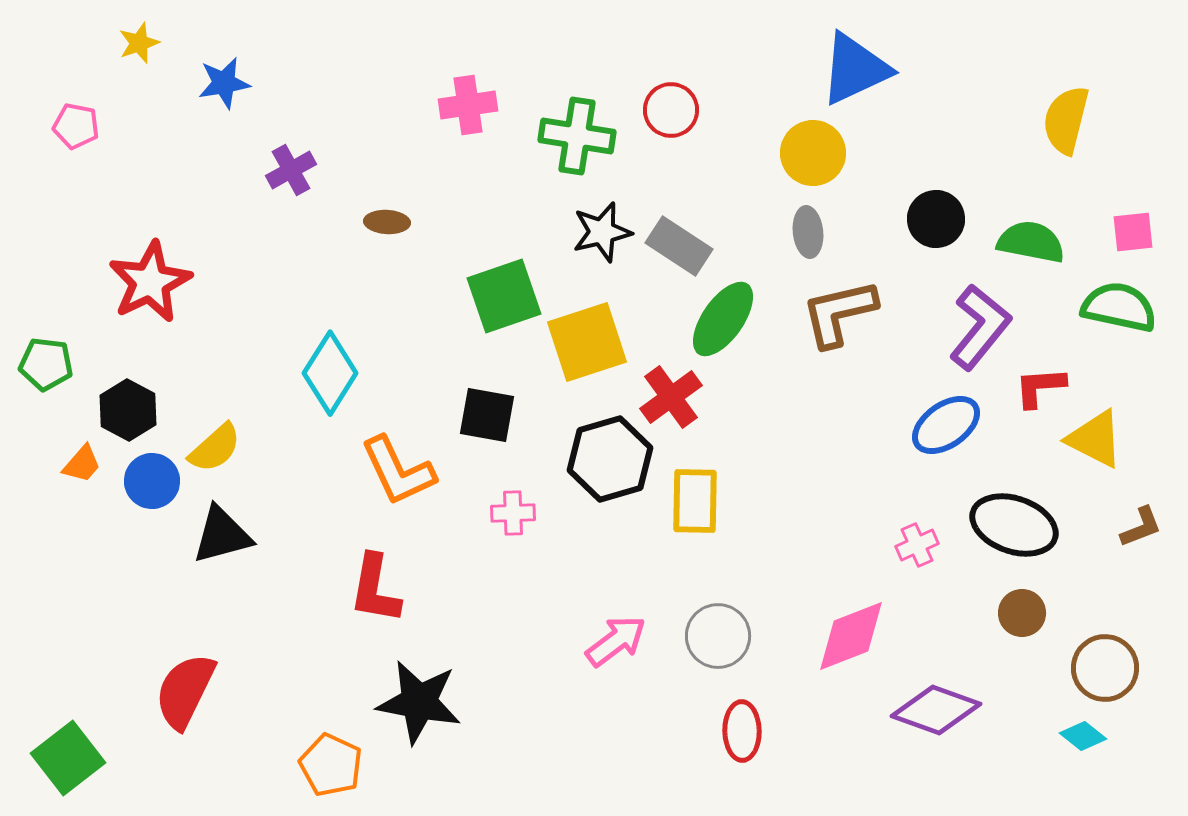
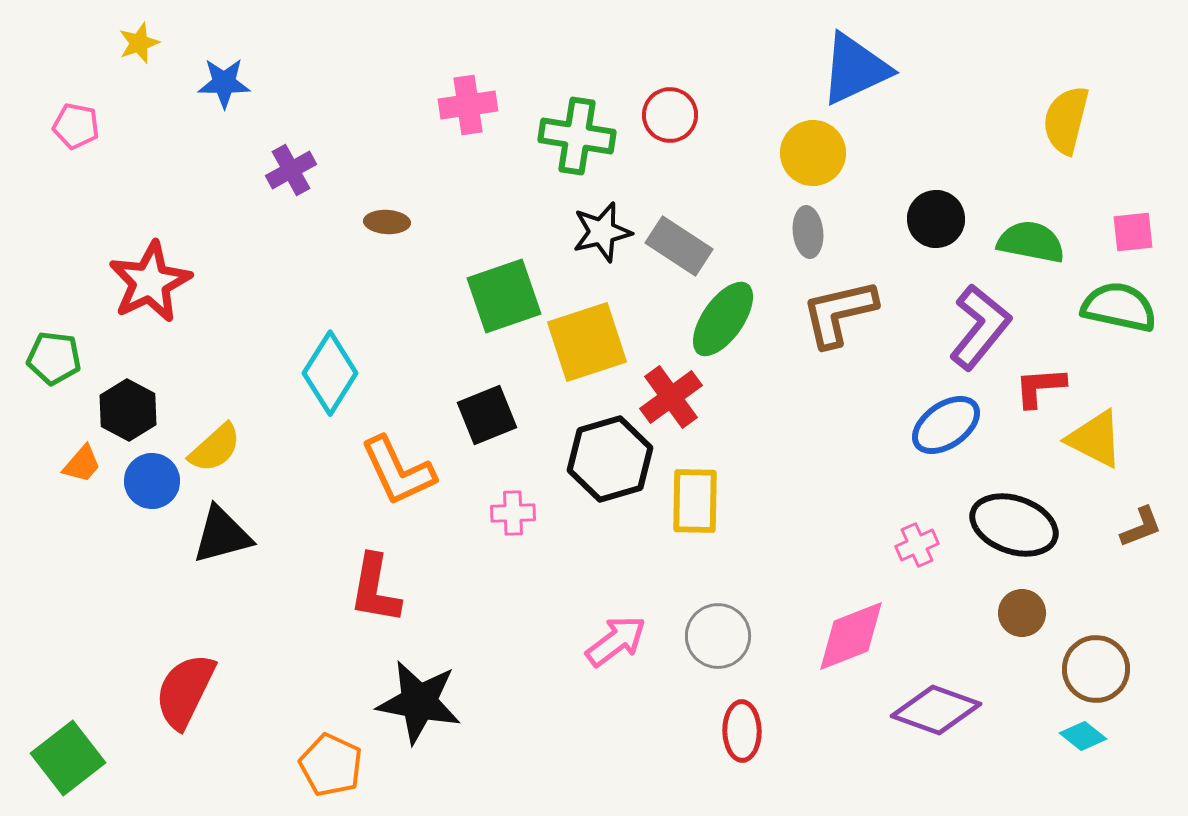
blue star at (224, 83): rotated 10 degrees clockwise
red circle at (671, 110): moved 1 px left, 5 px down
green pentagon at (46, 364): moved 8 px right, 6 px up
black square at (487, 415): rotated 32 degrees counterclockwise
brown circle at (1105, 668): moved 9 px left, 1 px down
